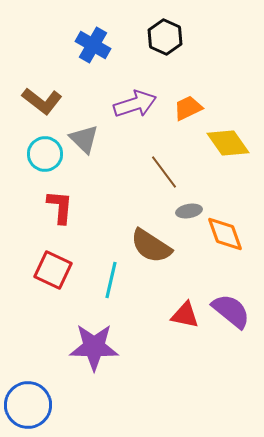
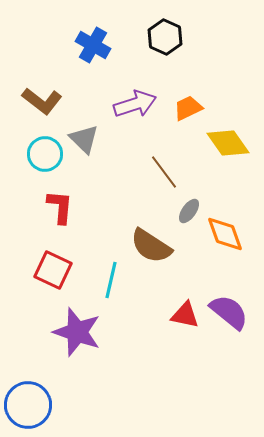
gray ellipse: rotated 45 degrees counterclockwise
purple semicircle: moved 2 px left, 1 px down
purple star: moved 17 px left, 15 px up; rotated 18 degrees clockwise
